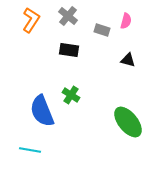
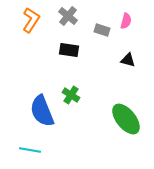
green ellipse: moved 2 px left, 3 px up
